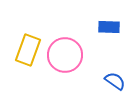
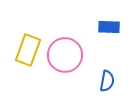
blue semicircle: moved 8 px left; rotated 65 degrees clockwise
